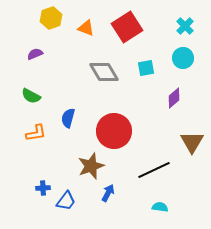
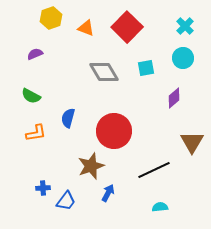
red square: rotated 12 degrees counterclockwise
cyan semicircle: rotated 14 degrees counterclockwise
